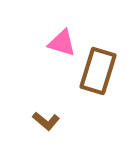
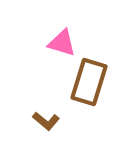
brown rectangle: moved 9 px left, 11 px down
